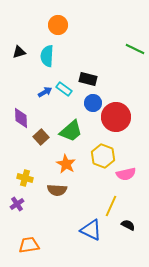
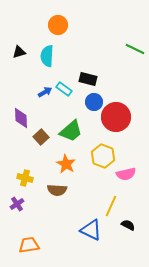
blue circle: moved 1 px right, 1 px up
